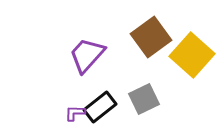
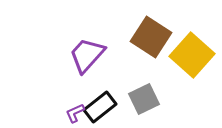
brown square: rotated 21 degrees counterclockwise
purple L-shape: rotated 25 degrees counterclockwise
